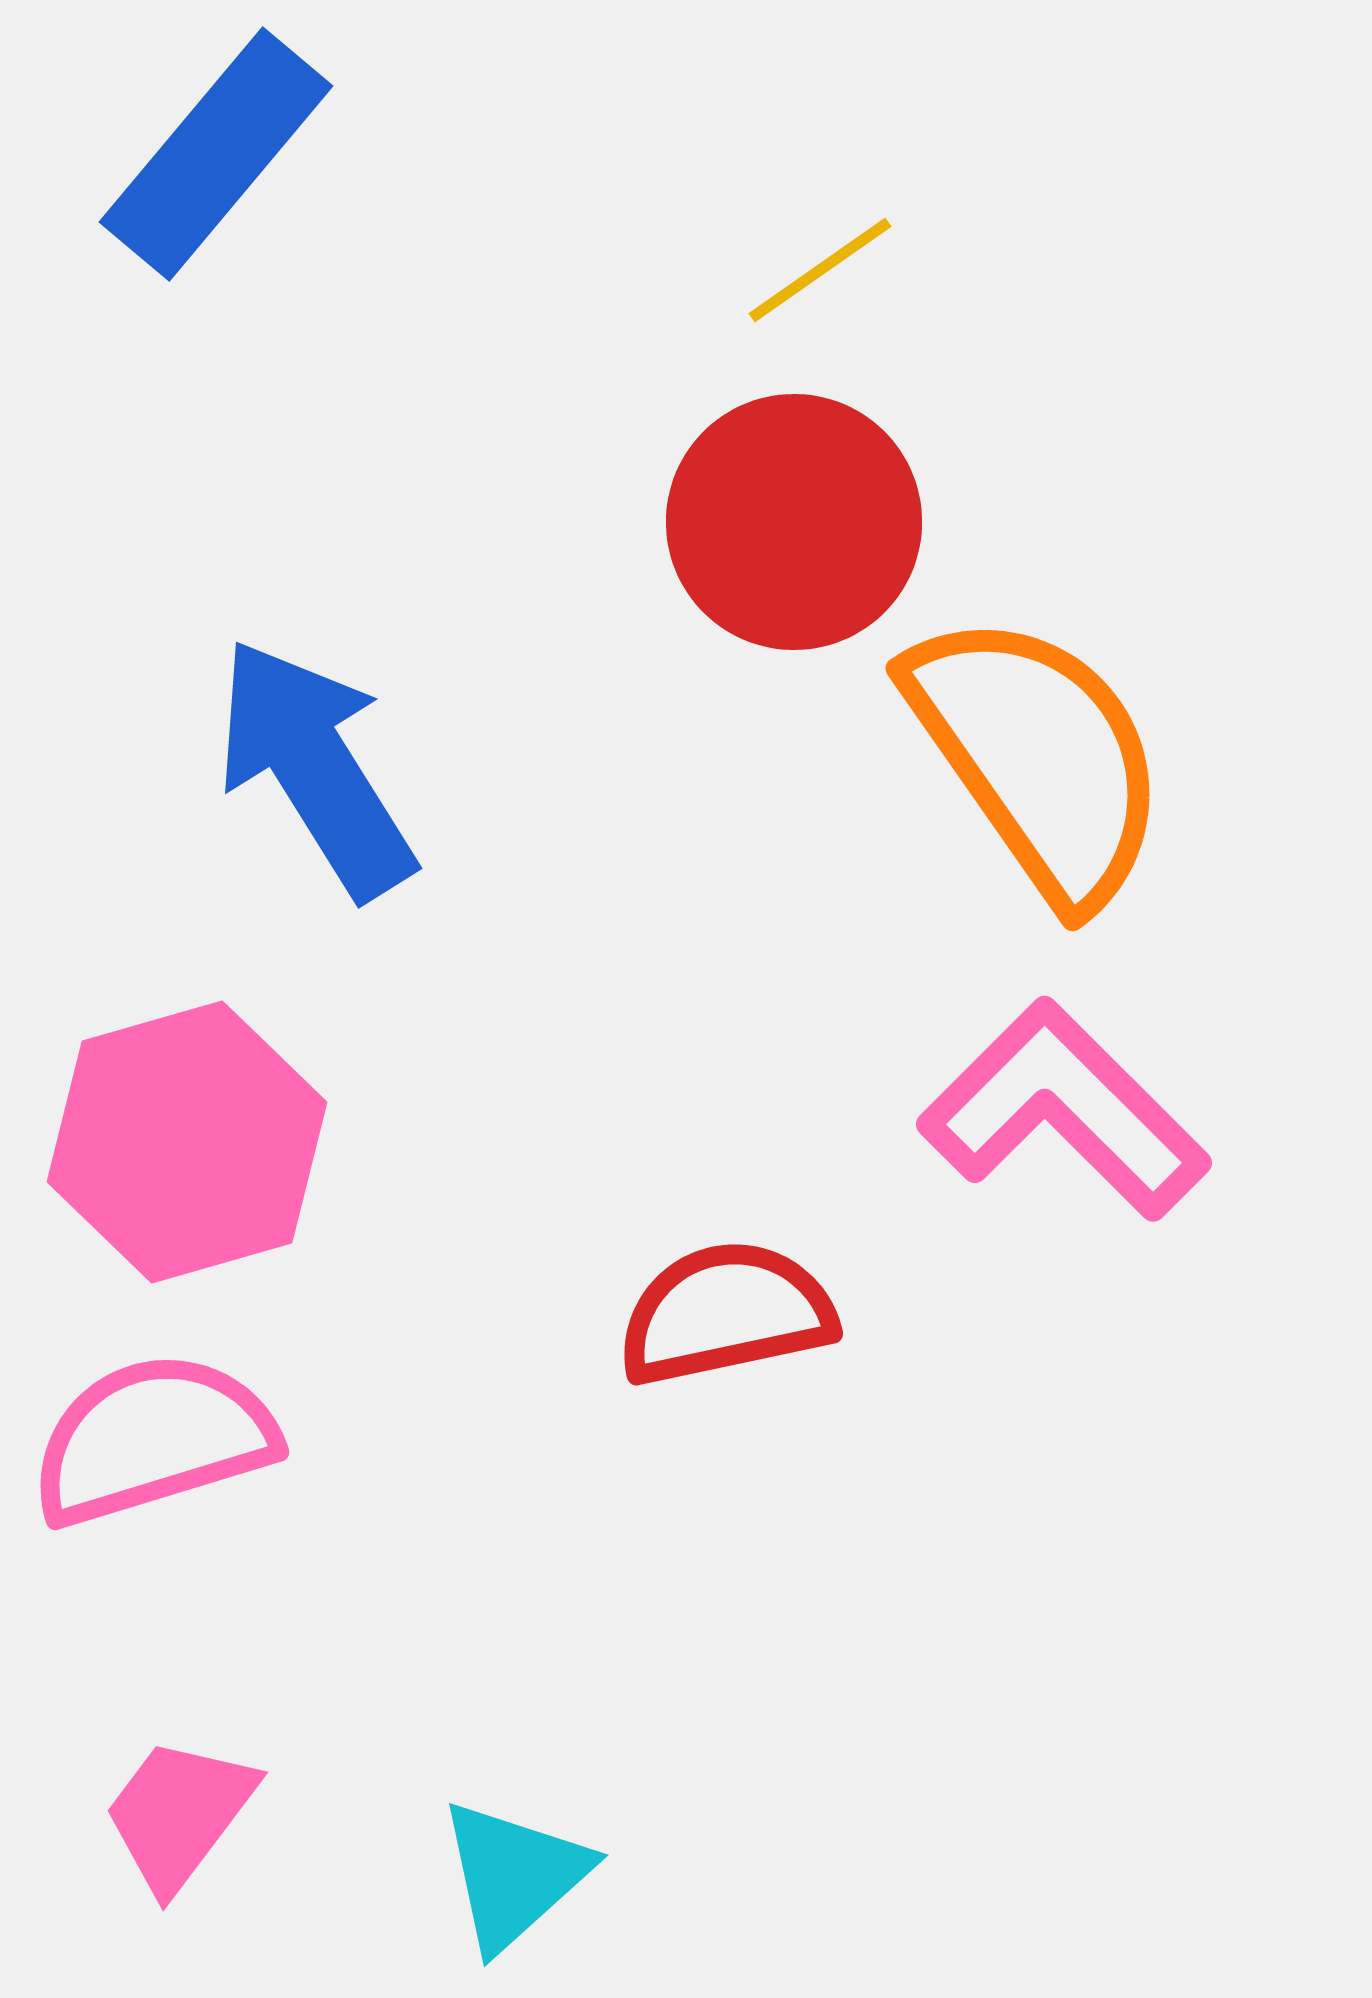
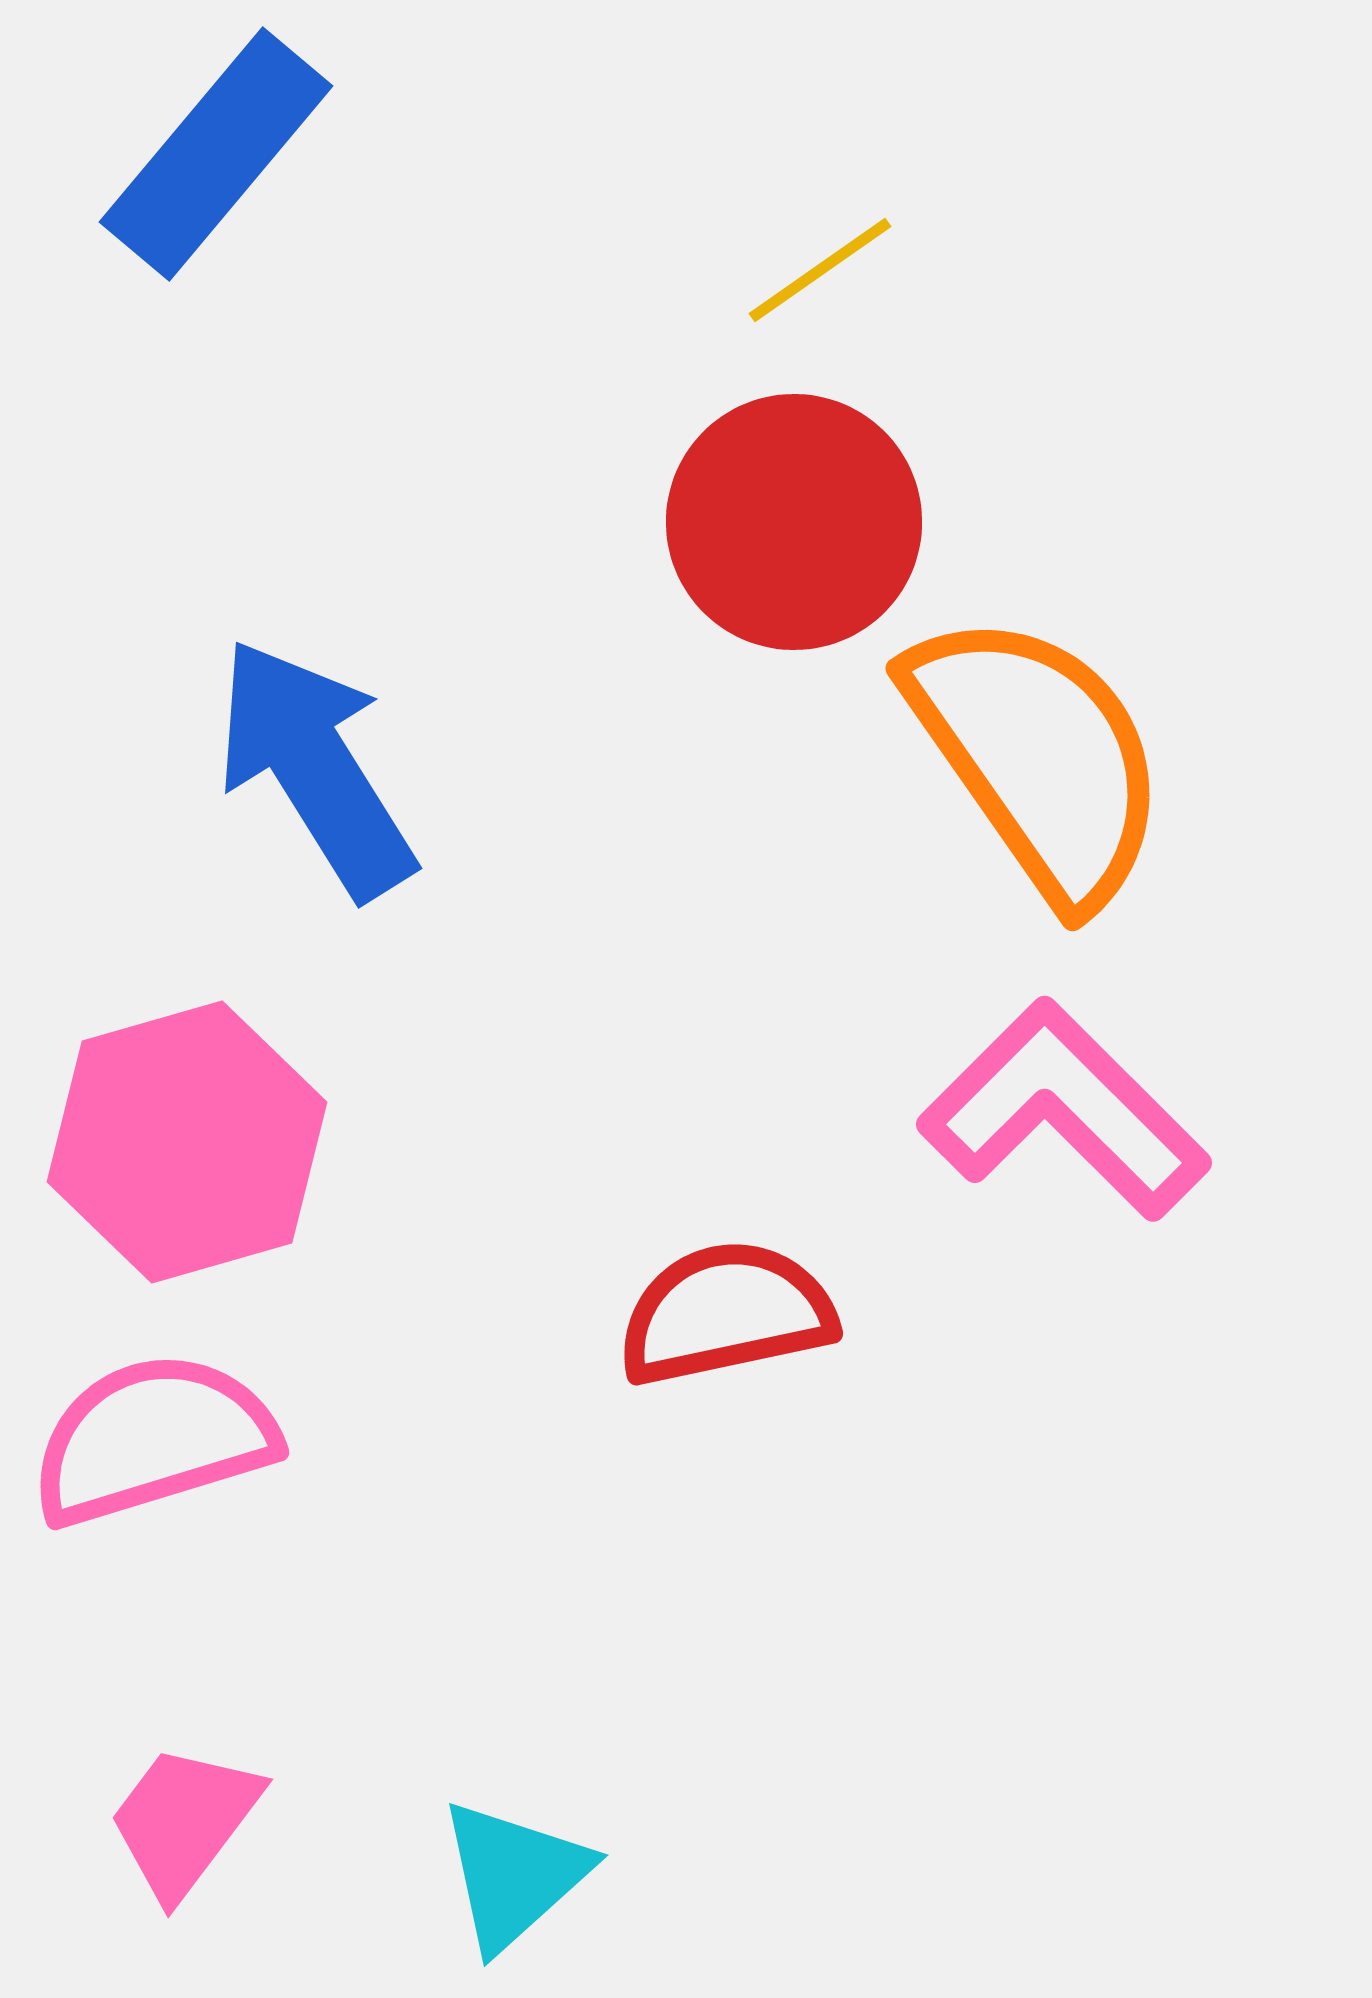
pink trapezoid: moved 5 px right, 7 px down
